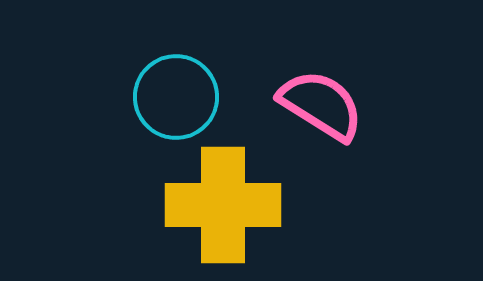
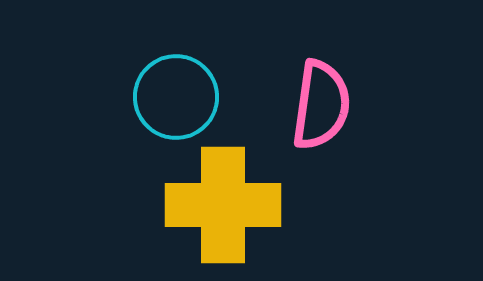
pink semicircle: rotated 66 degrees clockwise
